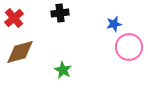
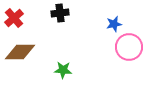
brown diamond: rotated 16 degrees clockwise
green star: rotated 24 degrees counterclockwise
